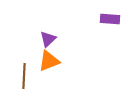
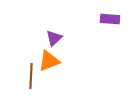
purple triangle: moved 6 px right, 1 px up
brown line: moved 7 px right
